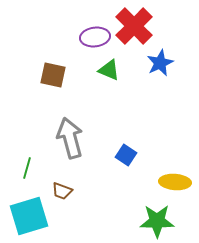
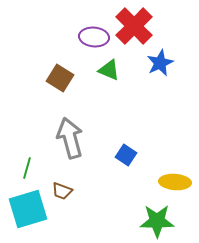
purple ellipse: moved 1 px left; rotated 12 degrees clockwise
brown square: moved 7 px right, 3 px down; rotated 20 degrees clockwise
cyan square: moved 1 px left, 7 px up
